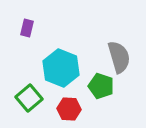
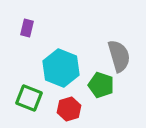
gray semicircle: moved 1 px up
green pentagon: moved 1 px up
green square: rotated 28 degrees counterclockwise
red hexagon: rotated 20 degrees counterclockwise
